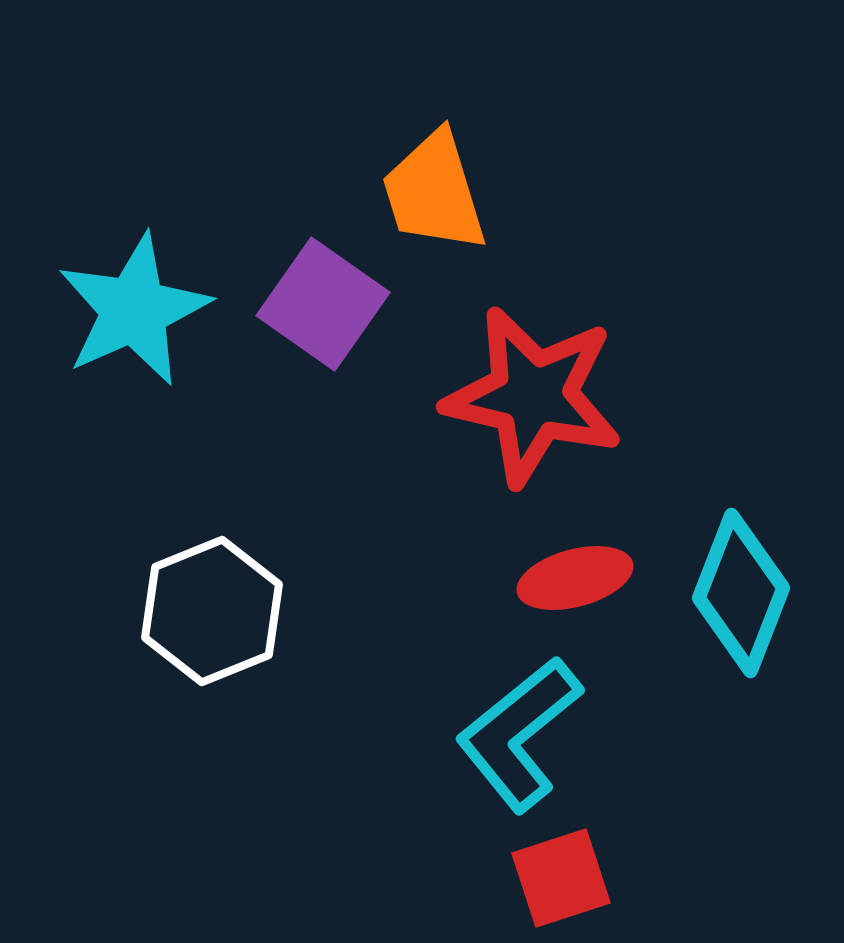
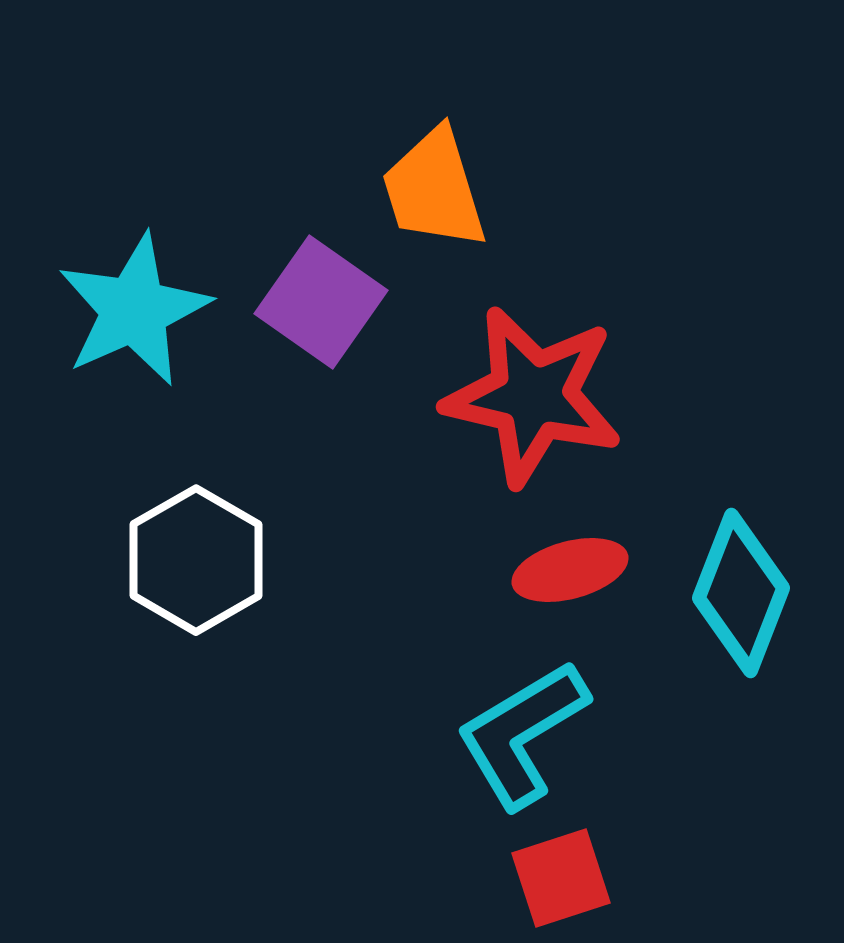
orange trapezoid: moved 3 px up
purple square: moved 2 px left, 2 px up
red ellipse: moved 5 px left, 8 px up
white hexagon: moved 16 px left, 51 px up; rotated 8 degrees counterclockwise
cyan L-shape: moved 3 px right; rotated 8 degrees clockwise
